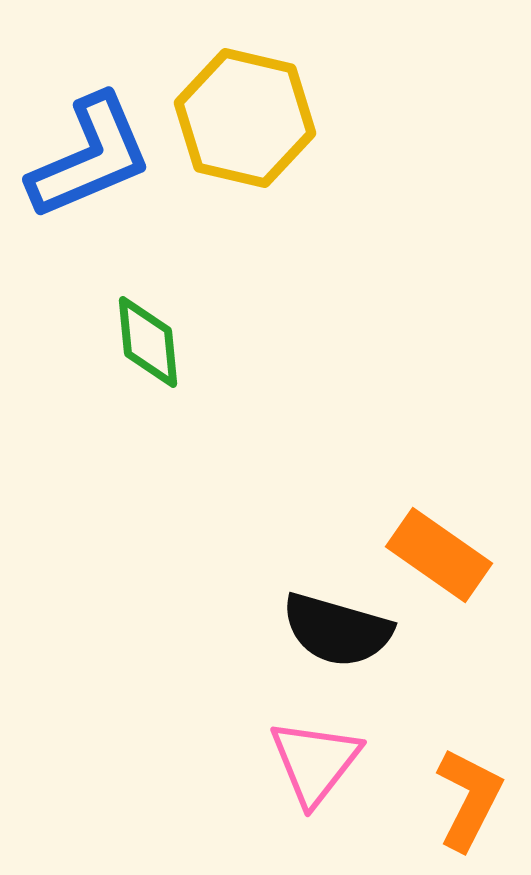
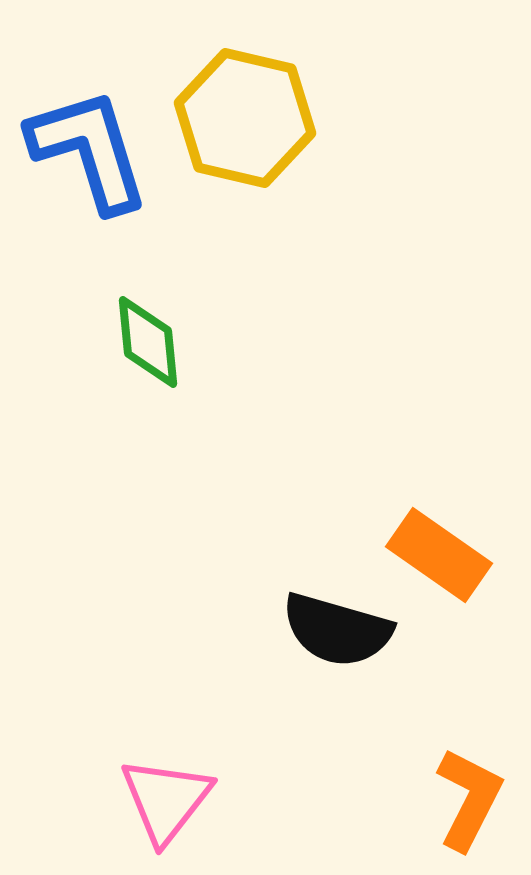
blue L-shape: moved 1 px left, 7 px up; rotated 84 degrees counterclockwise
pink triangle: moved 149 px left, 38 px down
